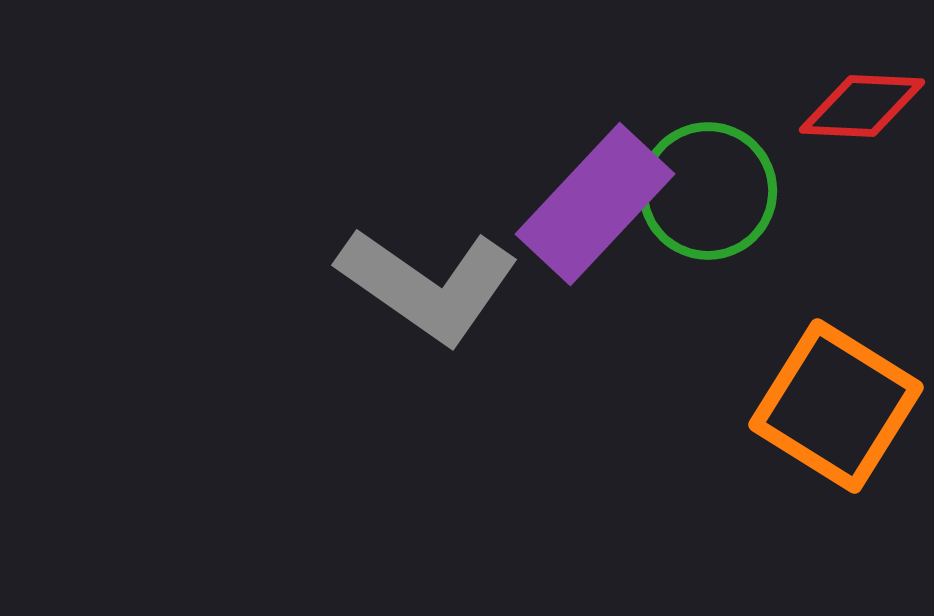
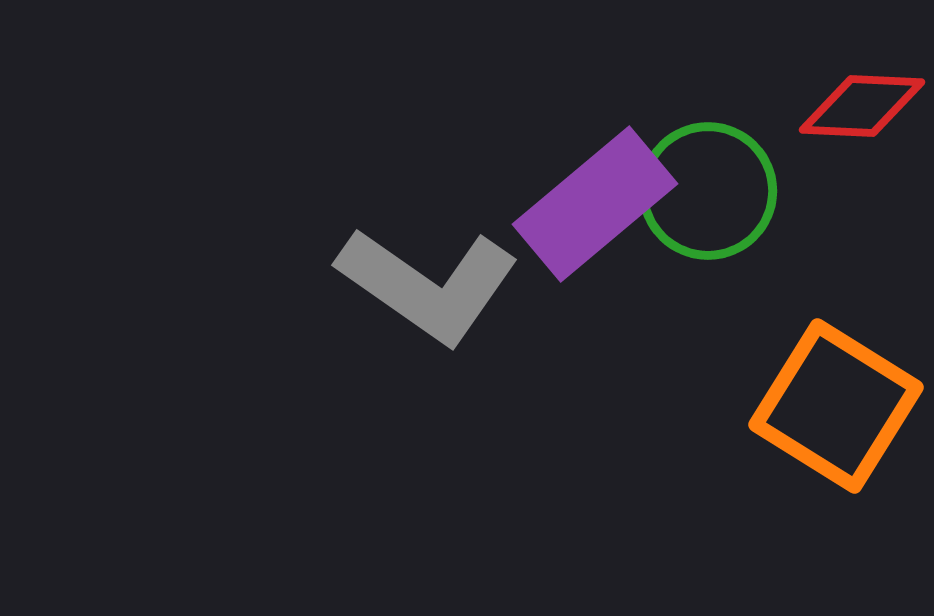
purple rectangle: rotated 7 degrees clockwise
